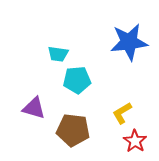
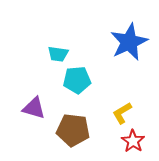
blue star: rotated 18 degrees counterclockwise
red star: moved 2 px left
